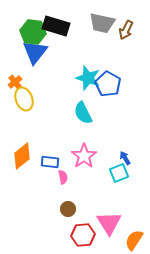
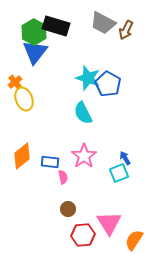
gray trapezoid: moved 1 px right; rotated 16 degrees clockwise
green hexagon: moved 1 px right; rotated 20 degrees clockwise
